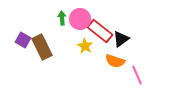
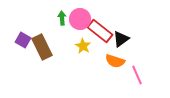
yellow star: moved 2 px left
